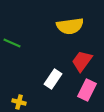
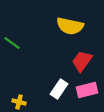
yellow semicircle: rotated 20 degrees clockwise
green line: rotated 12 degrees clockwise
white rectangle: moved 6 px right, 10 px down
pink rectangle: rotated 50 degrees clockwise
